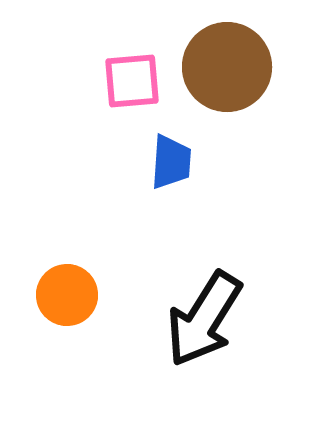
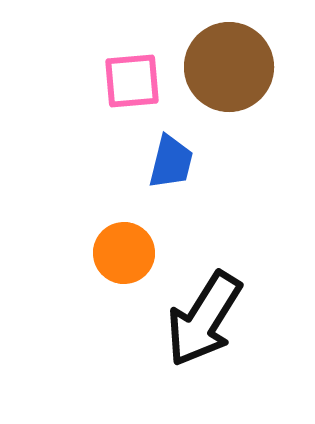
brown circle: moved 2 px right
blue trapezoid: rotated 10 degrees clockwise
orange circle: moved 57 px right, 42 px up
